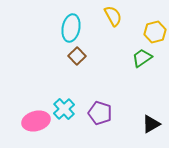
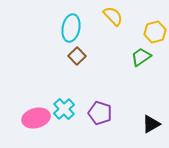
yellow semicircle: rotated 15 degrees counterclockwise
green trapezoid: moved 1 px left, 1 px up
pink ellipse: moved 3 px up
